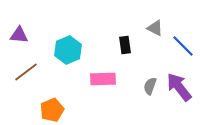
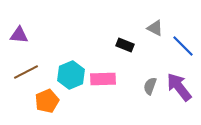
black rectangle: rotated 60 degrees counterclockwise
cyan hexagon: moved 3 px right, 25 px down
brown line: rotated 10 degrees clockwise
orange pentagon: moved 5 px left, 9 px up
